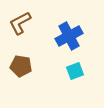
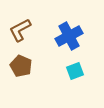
brown L-shape: moved 7 px down
brown pentagon: rotated 15 degrees clockwise
